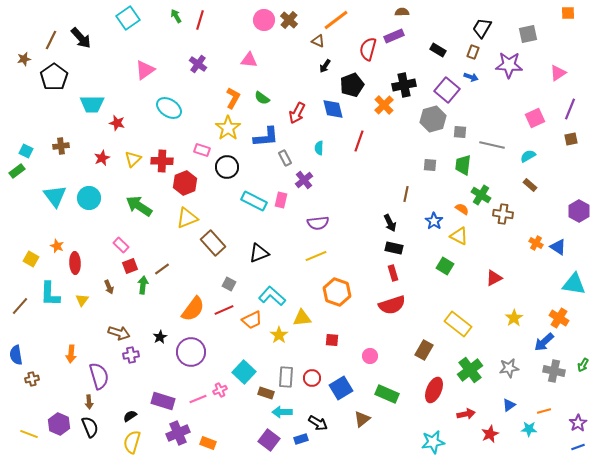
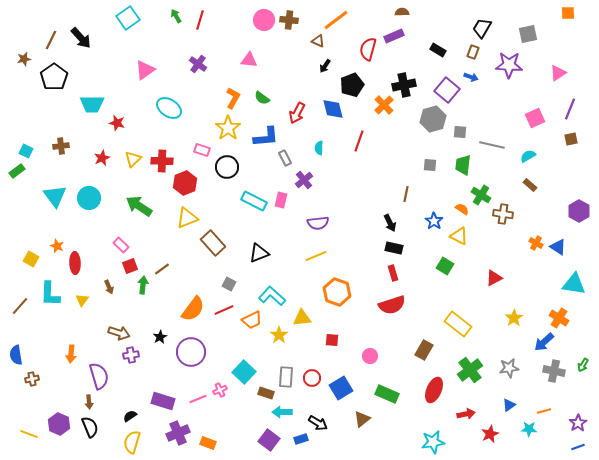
brown cross at (289, 20): rotated 36 degrees counterclockwise
